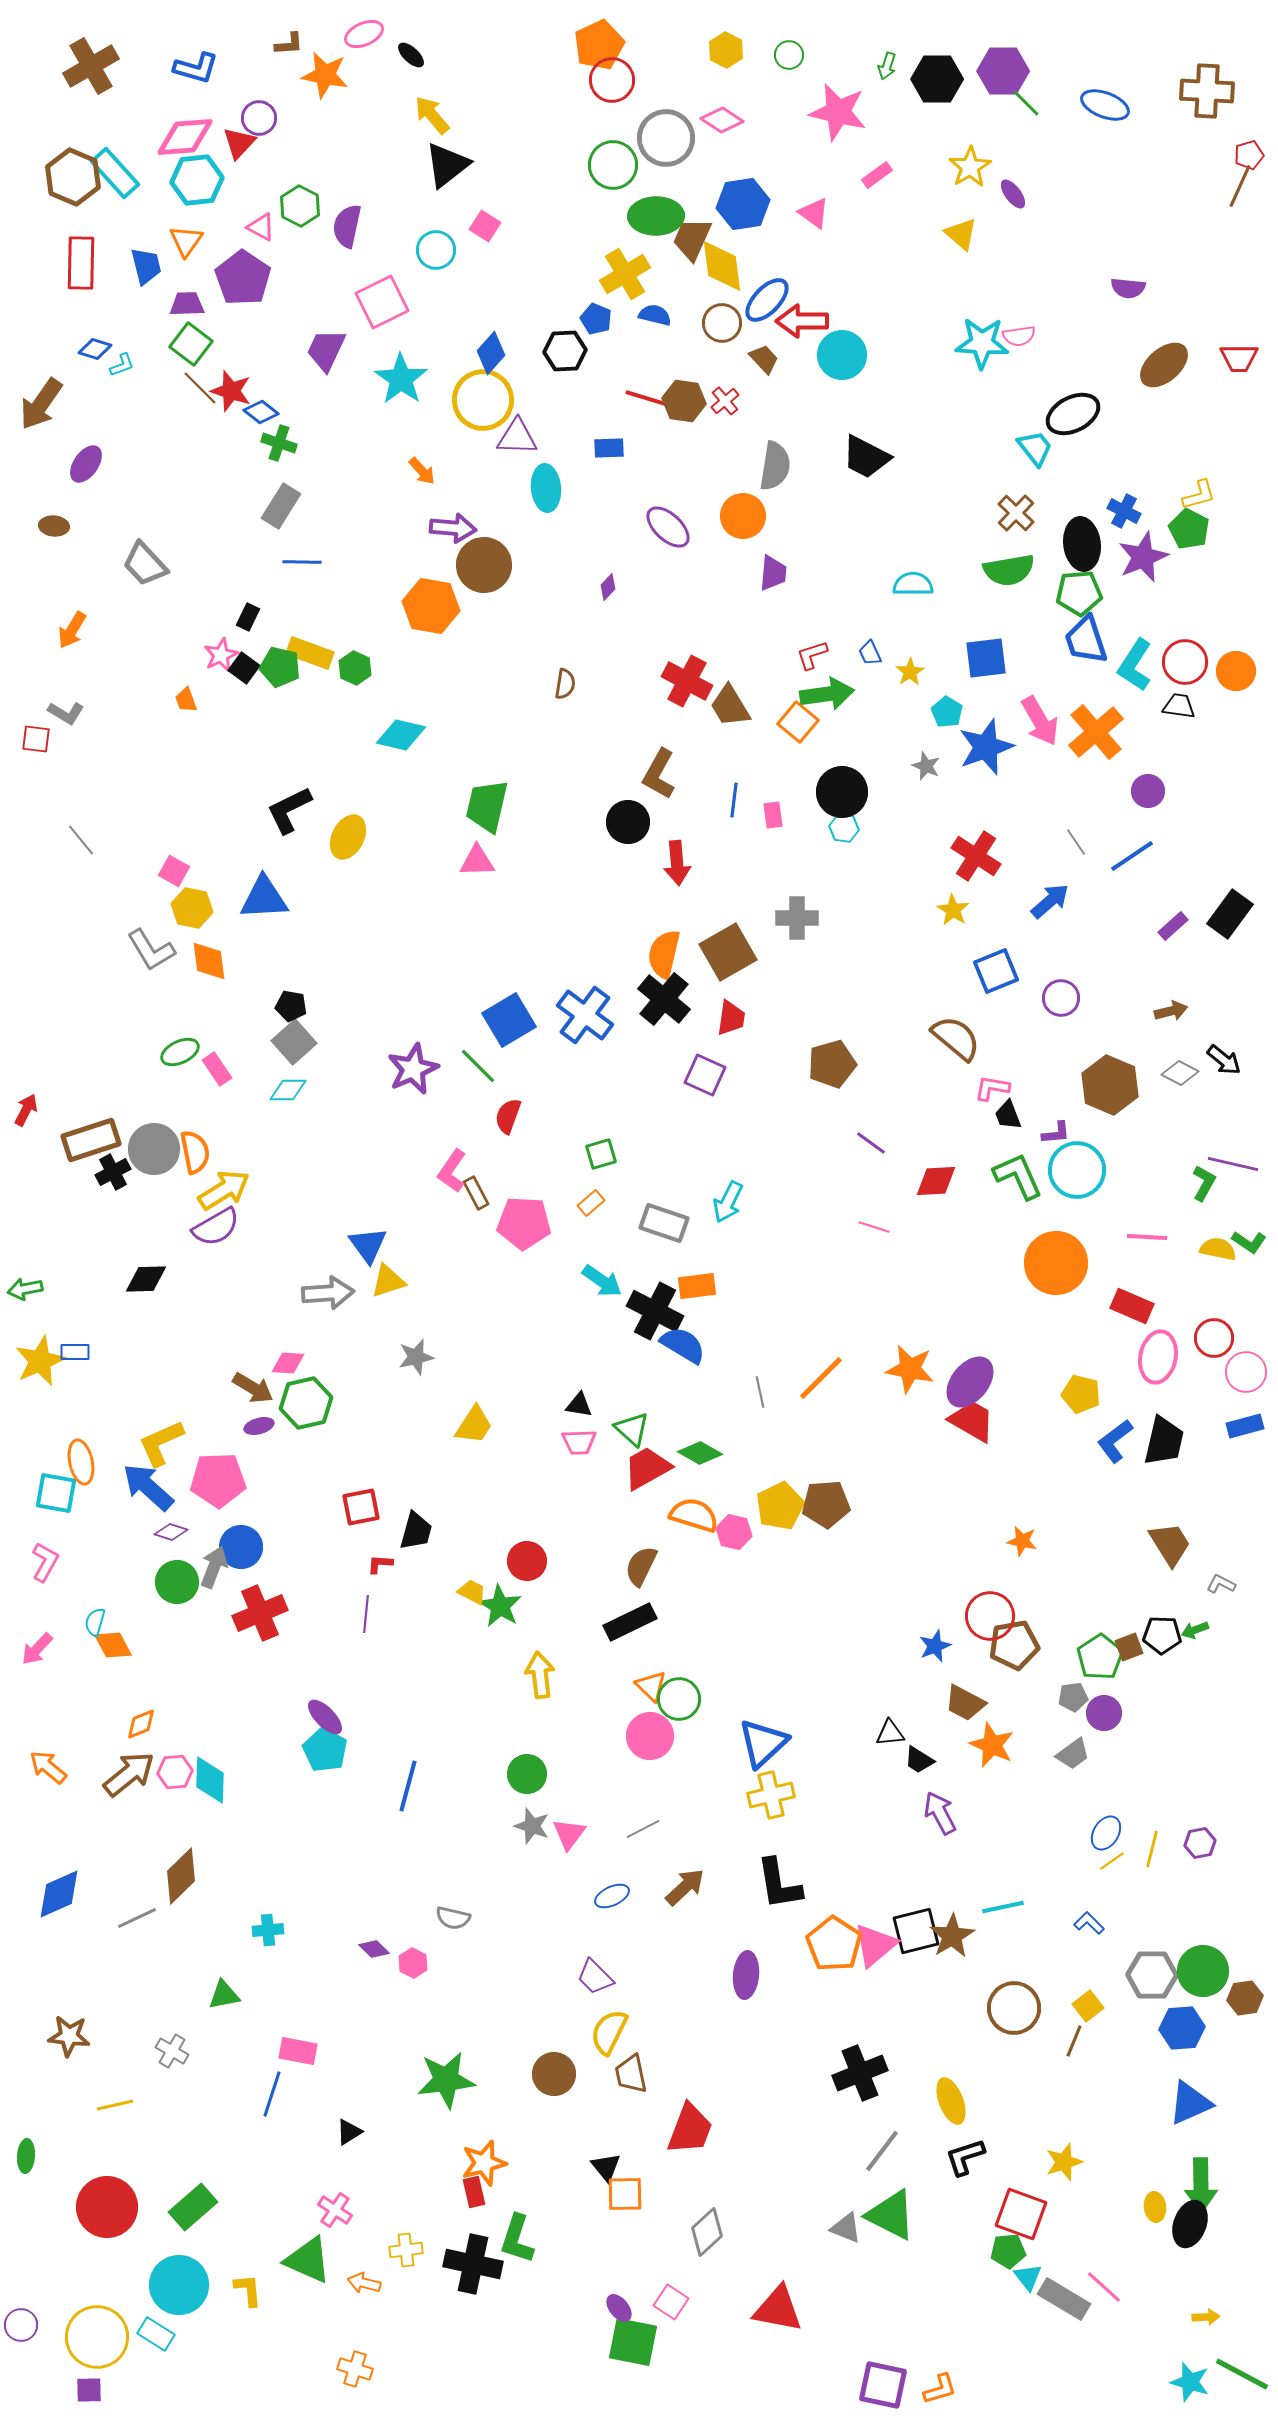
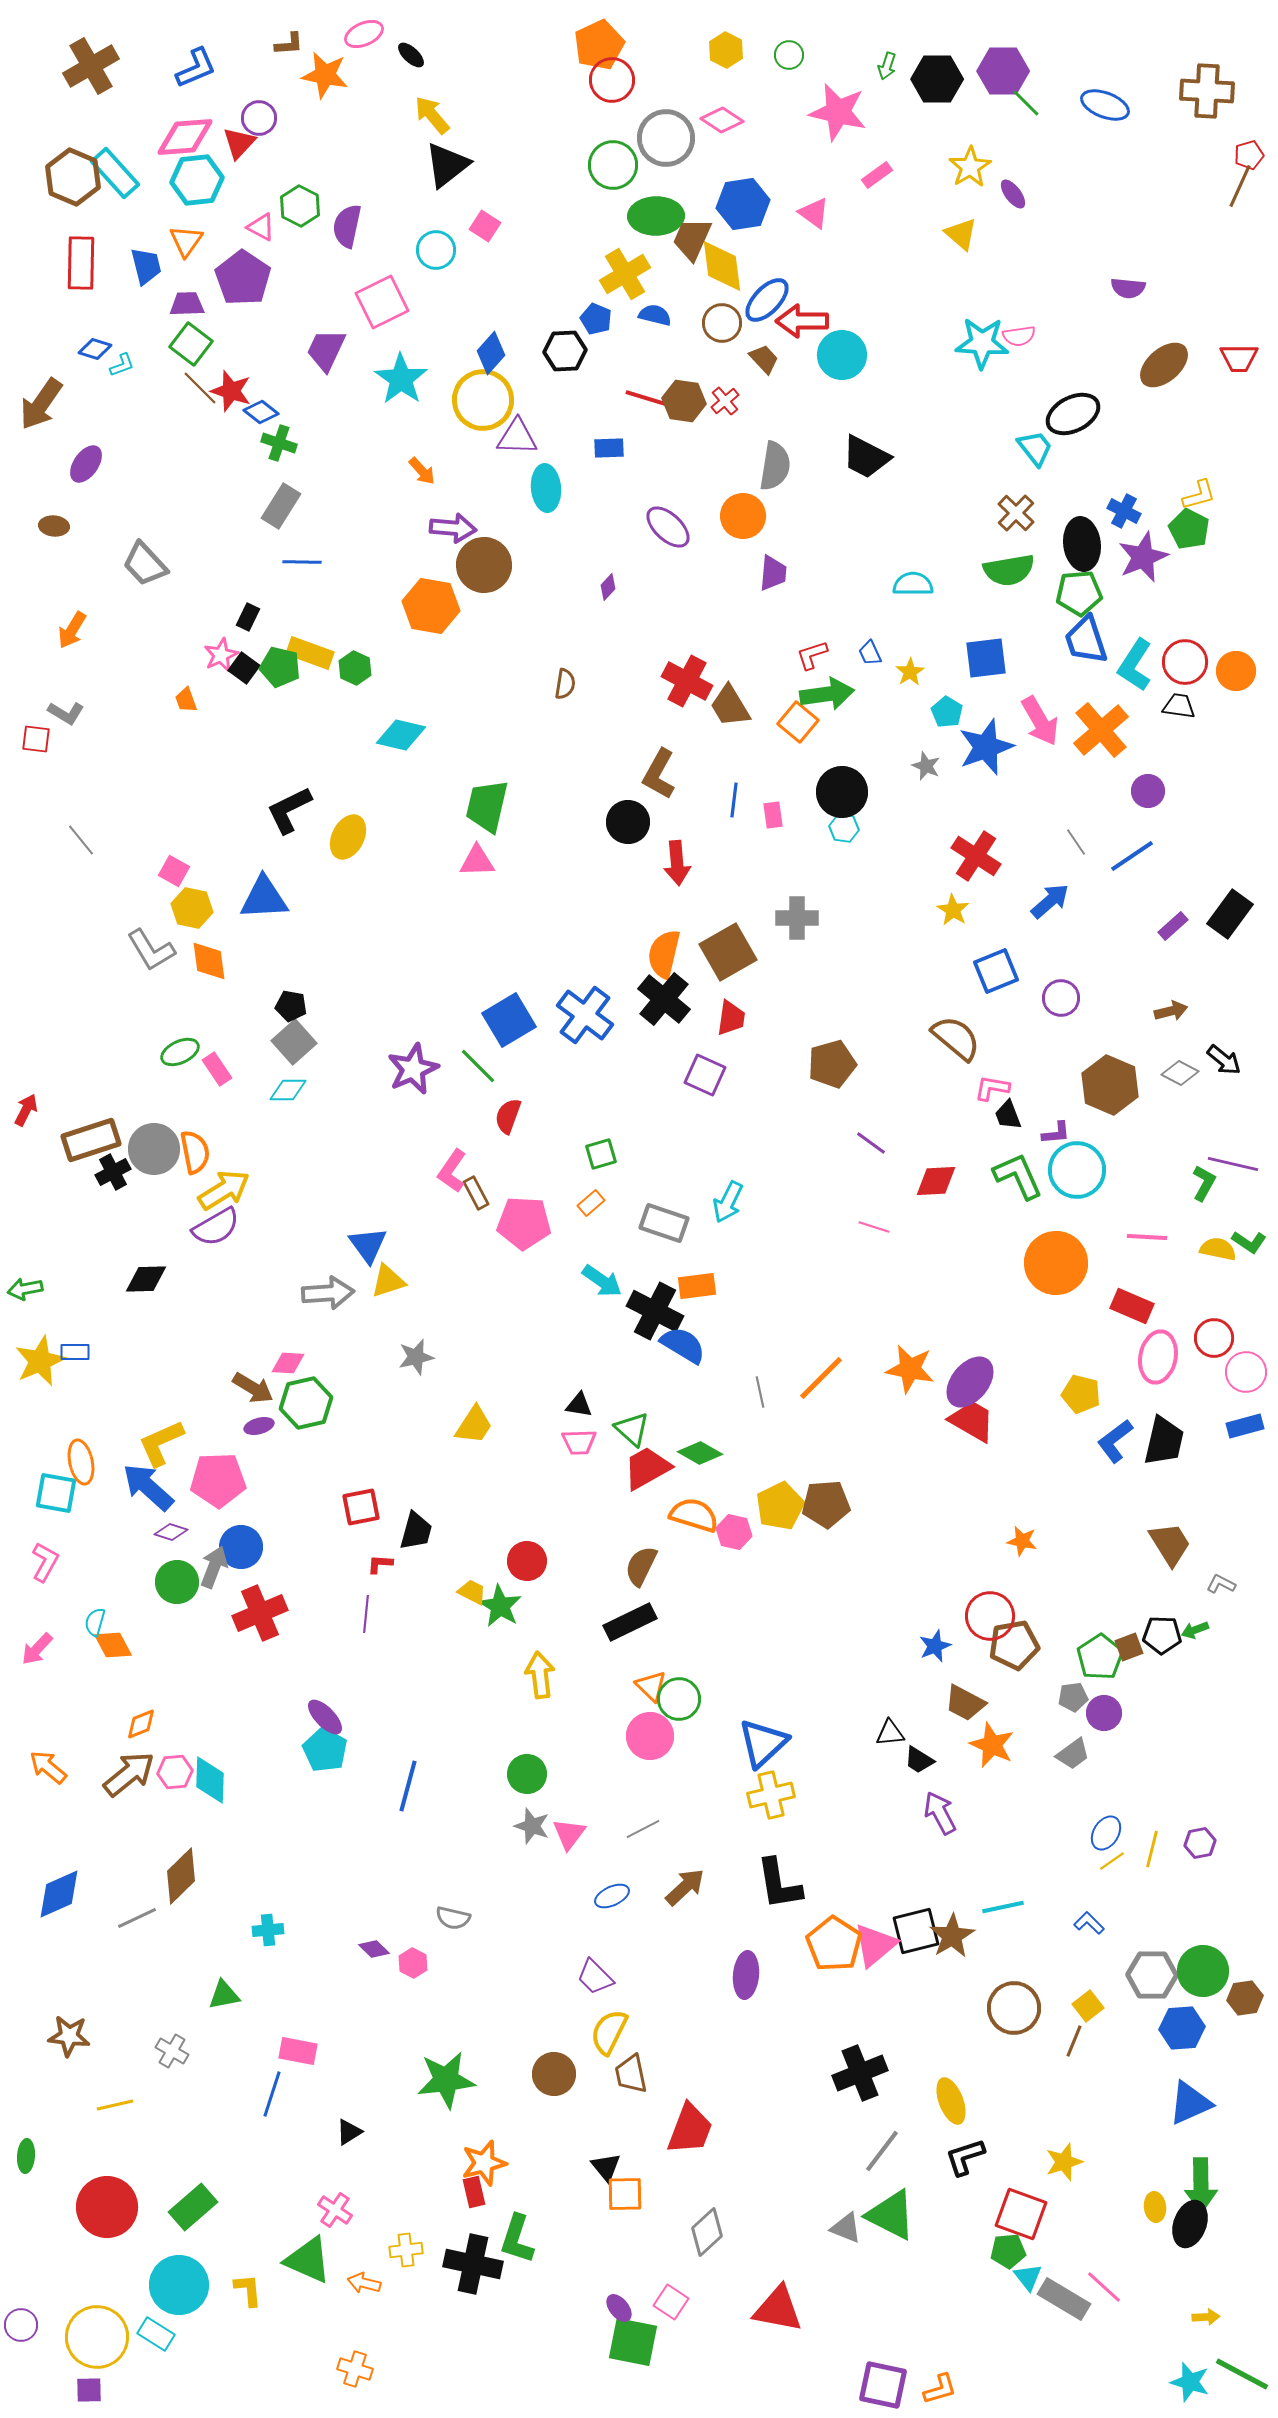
blue L-shape at (196, 68): rotated 39 degrees counterclockwise
orange cross at (1096, 732): moved 5 px right, 2 px up
